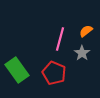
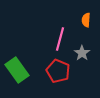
orange semicircle: moved 11 px up; rotated 48 degrees counterclockwise
red pentagon: moved 4 px right, 2 px up
